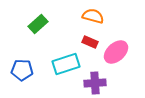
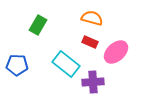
orange semicircle: moved 1 px left, 2 px down
green rectangle: moved 1 px down; rotated 18 degrees counterclockwise
cyan rectangle: rotated 56 degrees clockwise
blue pentagon: moved 5 px left, 5 px up
purple cross: moved 2 px left, 1 px up
